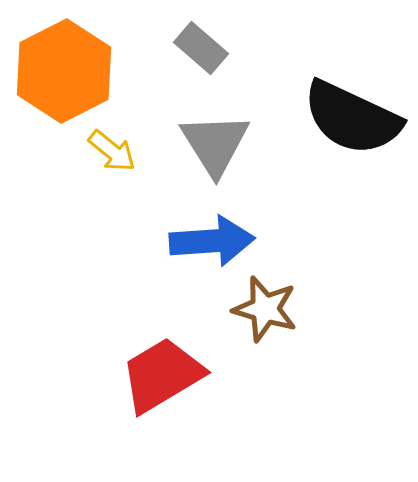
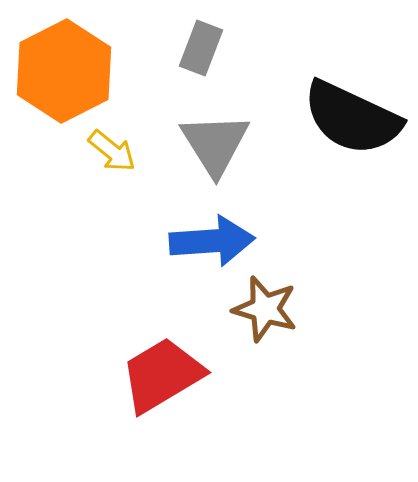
gray rectangle: rotated 70 degrees clockwise
